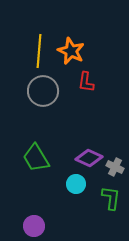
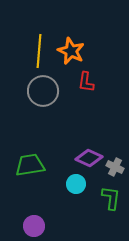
green trapezoid: moved 6 px left, 7 px down; rotated 112 degrees clockwise
